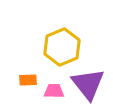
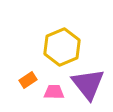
orange rectangle: rotated 30 degrees counterclockwise
pink trapezoid: moved 1 px down
